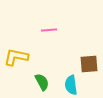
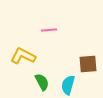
yellow L-shape: moved 7 px right, 1 px up; rotated 15 degrees clockwise
brown square: moved 1 px left
cyan semicircle: moved 3 px left; rotated 24 degrees clockwise
